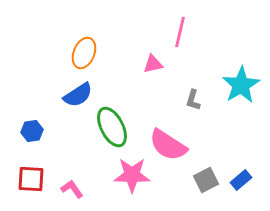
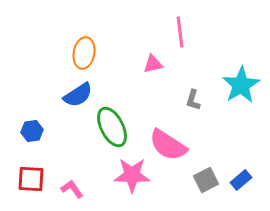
pink line: rotated 20 degrees counterclockwise
orange ellipse: rotated 12 degrees counterclockwise
